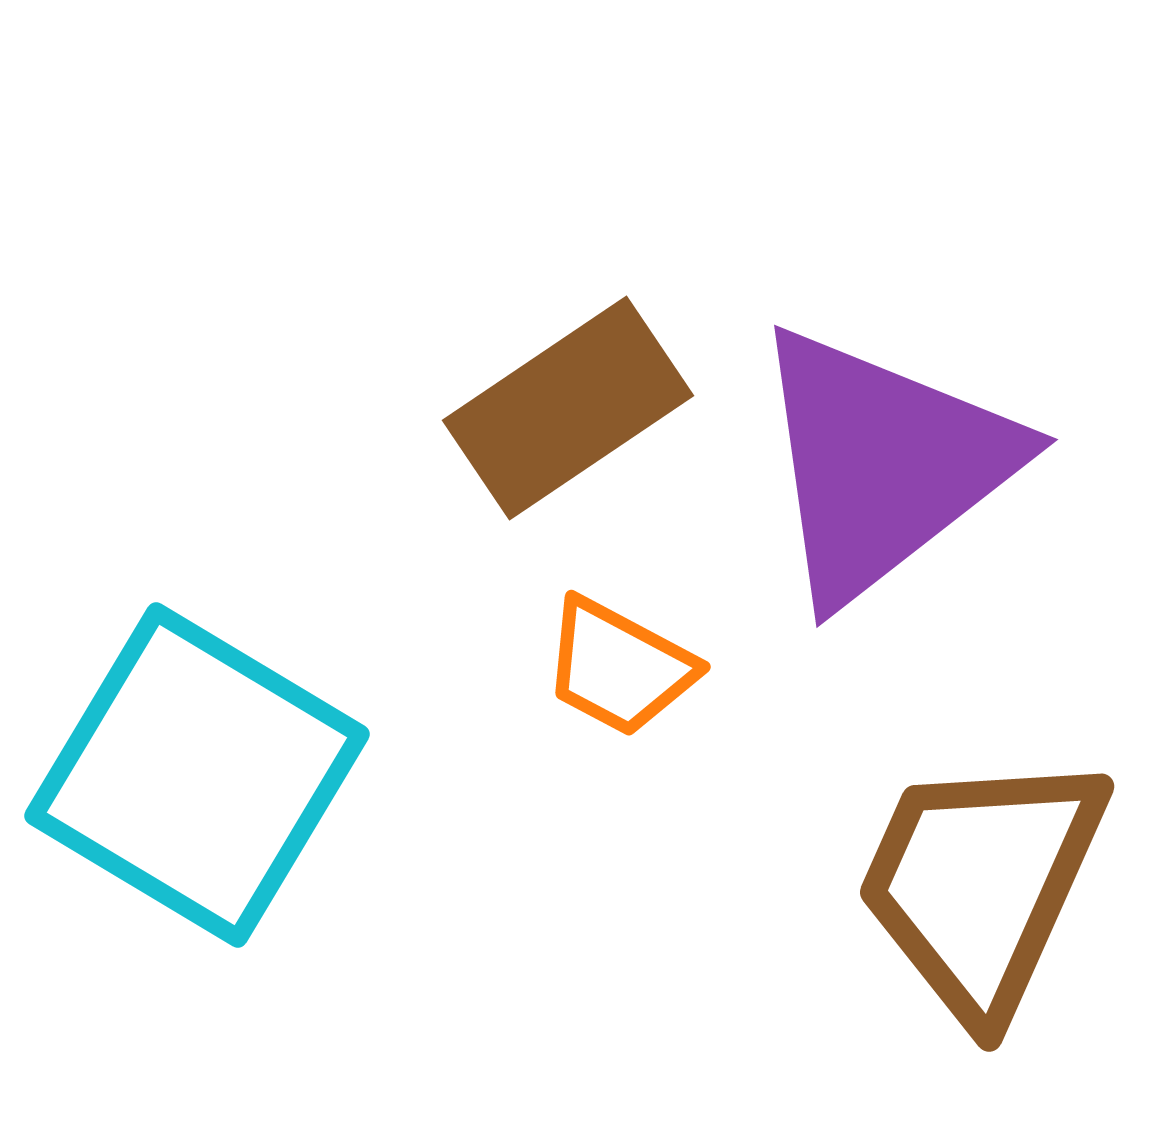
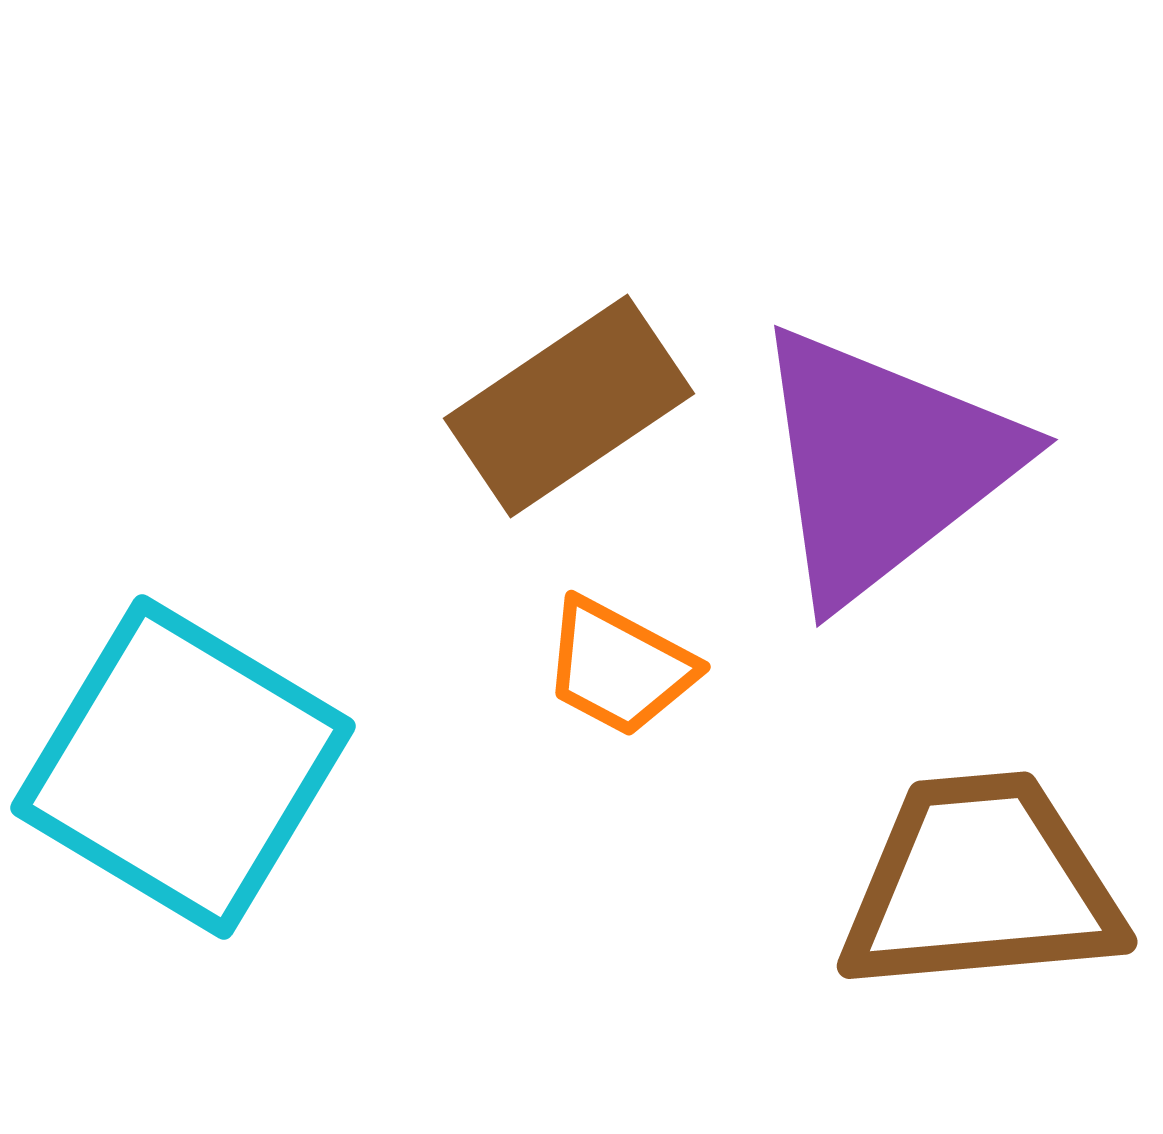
brown rectangle: moved 1 px right, 2 px up
cyan square: moved 14 px left, 8 px up
brown trapezoid: rotated 61 degrees clockwise
